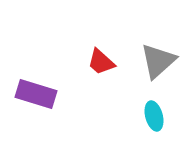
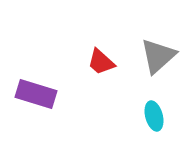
gray triangle: moved 5 px up
